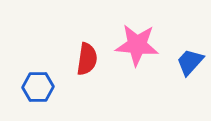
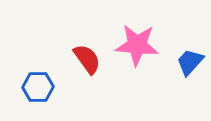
red semicircle: rotated 44 degrees counterclockwise
